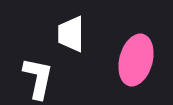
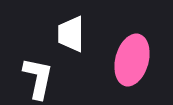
pink ellipse: moved 4 px left
